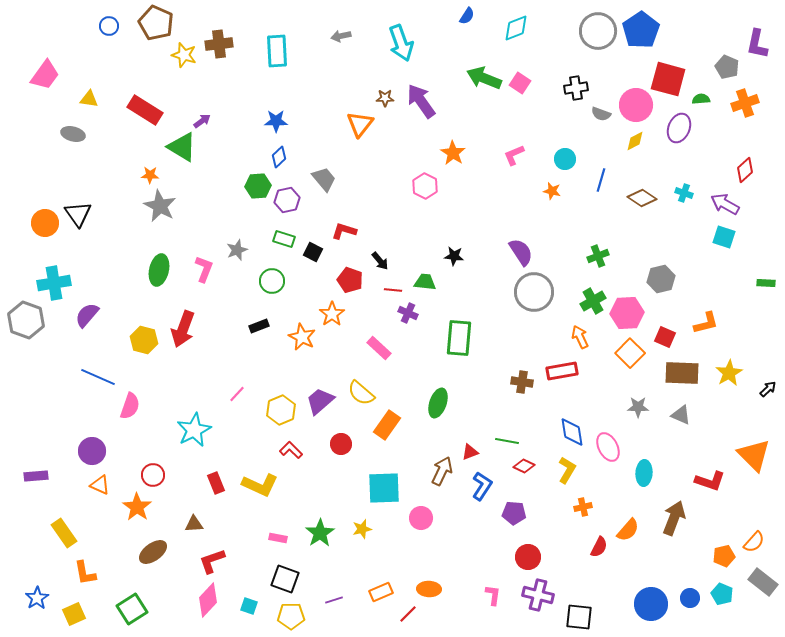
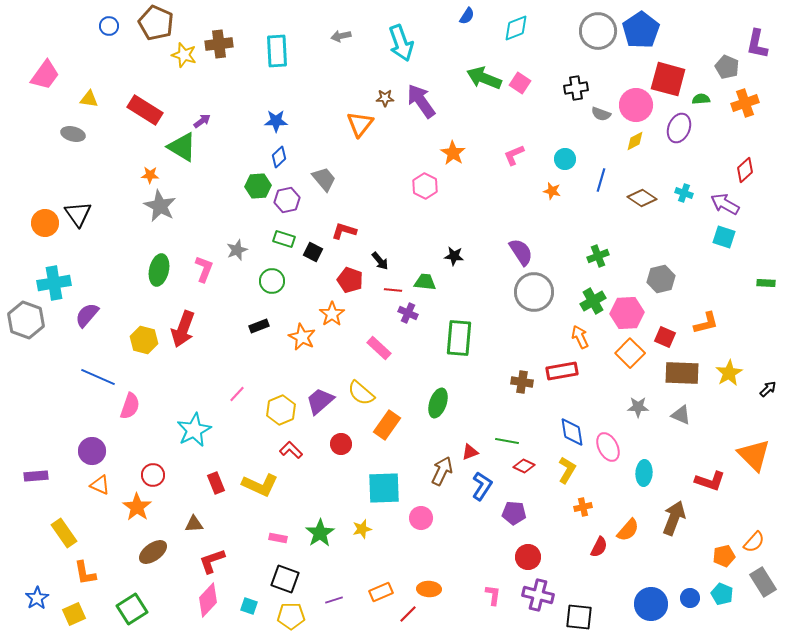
gray rectangle at (763, 582): rotated 20 degrees clockwise
